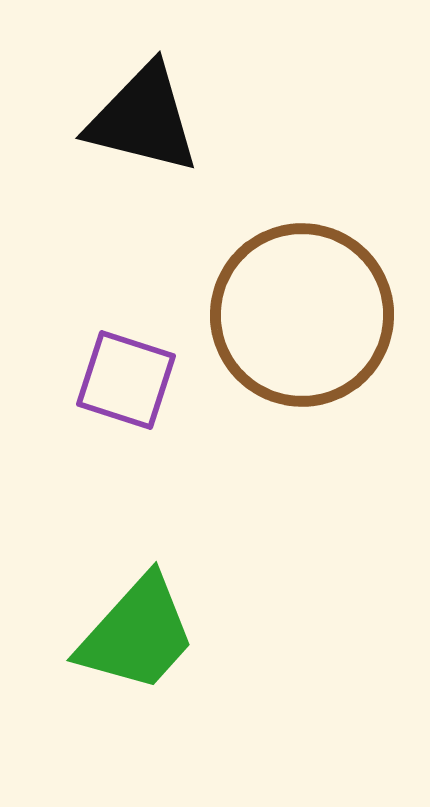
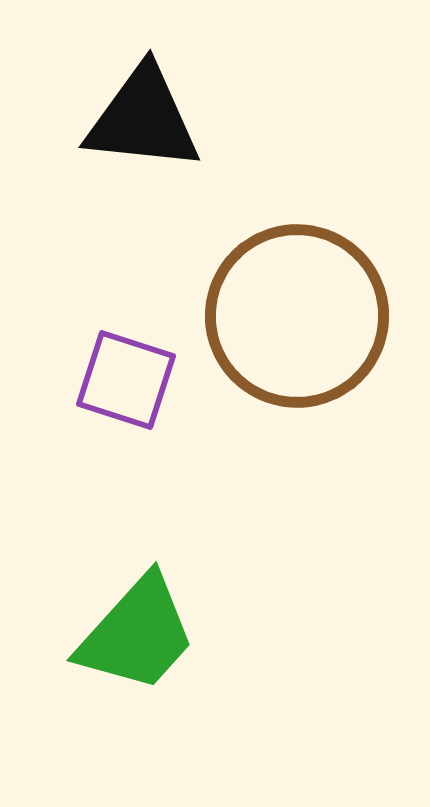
black triangle: rotated 8 degrees counterclockwise
brown circle: moved 5 px left, 1 px down
